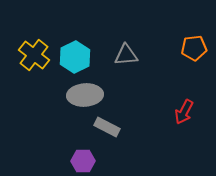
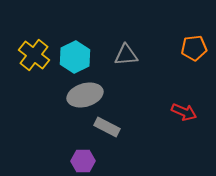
gray ellipse: rotated 12 degrees counterclockwise
red arrow: rotated 95 degrees counterclockwise
